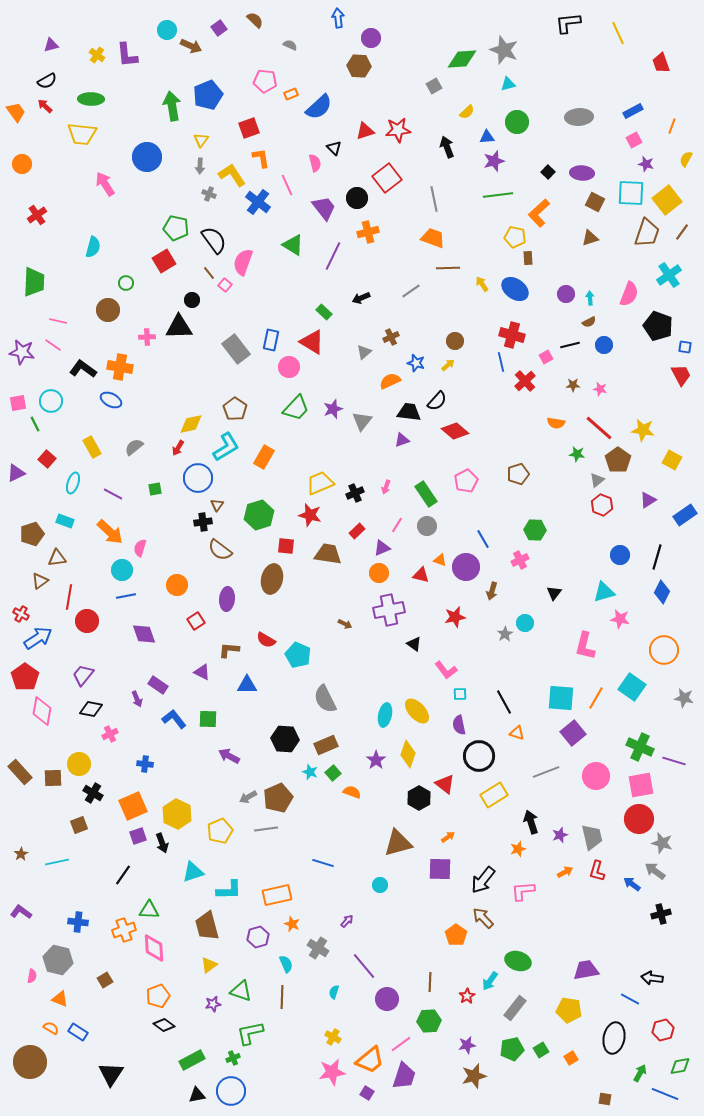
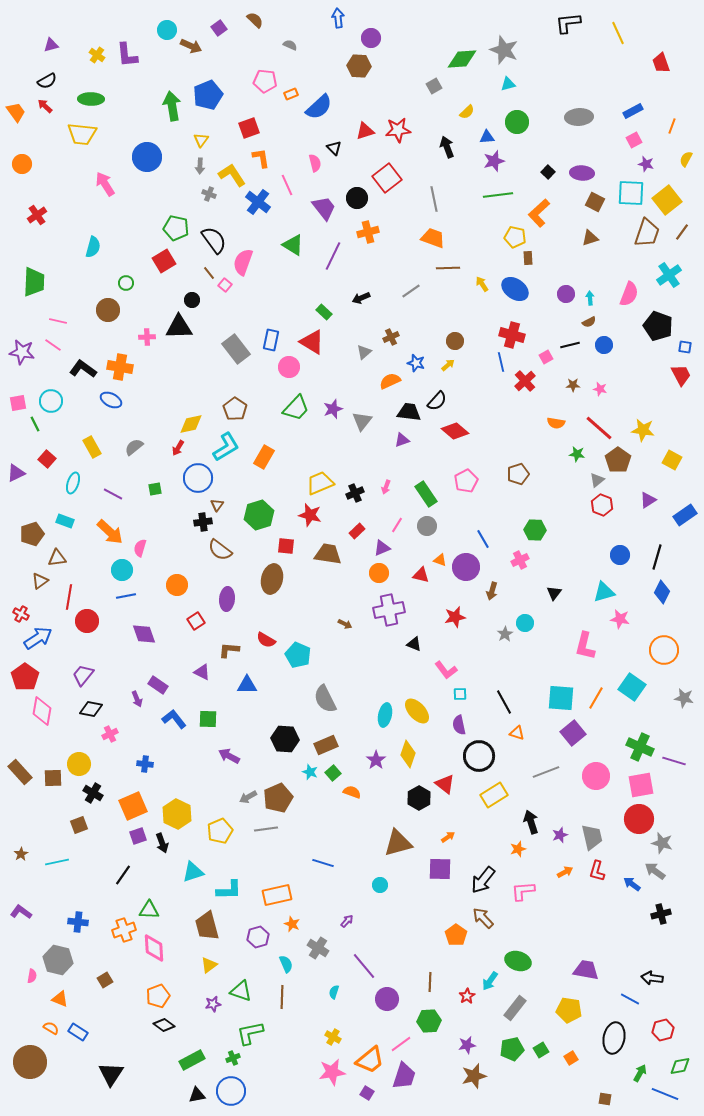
black triangle at (414, 644): rotated 14 degrees counterclockwise
purple trapezoid at (586, 970): rotated 20 degrees clockwise
